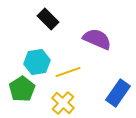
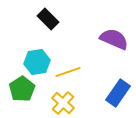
purple semicircle: moved 17 px right
